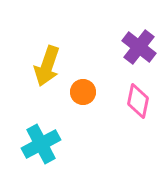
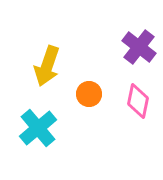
orange circle: moved 6 px right, 2 px down
cyan cross: moved 3 px left, 16 px up; rotated 12 degrees counterclockwise
